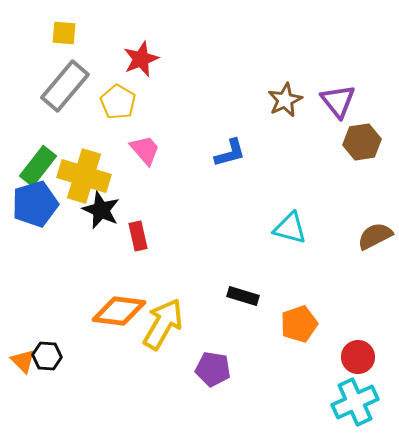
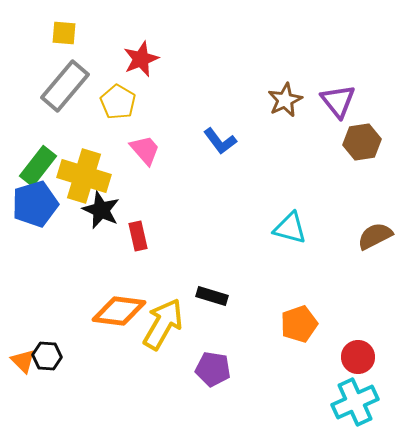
blue L-shape: moved 10 px left, 12 px up; rotated 68 degrees clockwise
black rectangle: moved 31 px left
